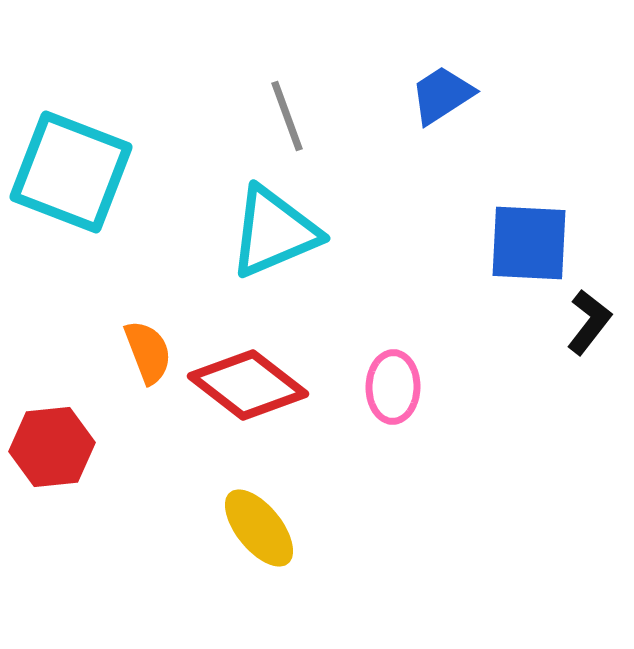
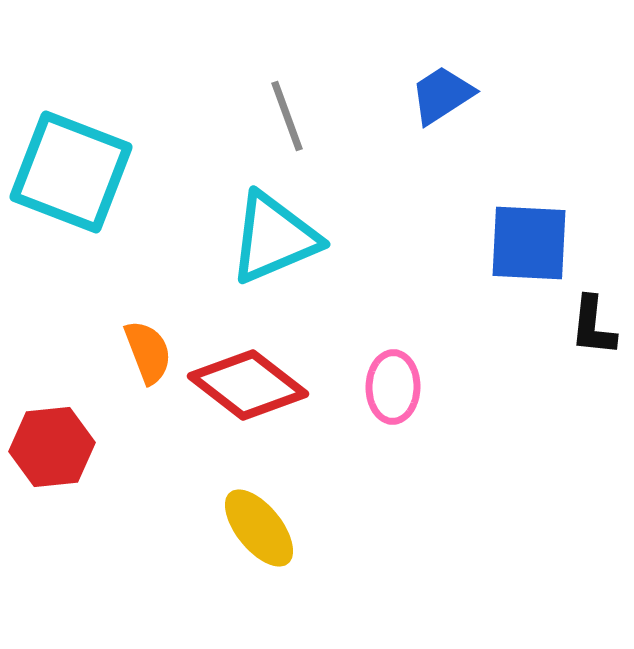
cyan triangle: moved 6 px down
black L-shape: moved 4 px right, 4 px down; rotated 148 degrees clockwise
